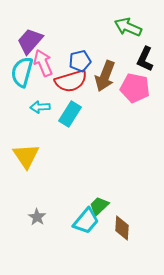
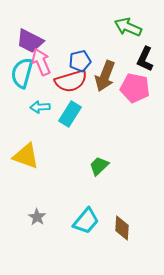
purple trapezoid: rotated 104 degrees counterclockwise
pink arrow: moved 2 px left, 1 px up
cyan semicircle: moved 1 px down
yellow triangle: rotated 36 degrees counterclockwise
green trapezoid: moved 40 px up
